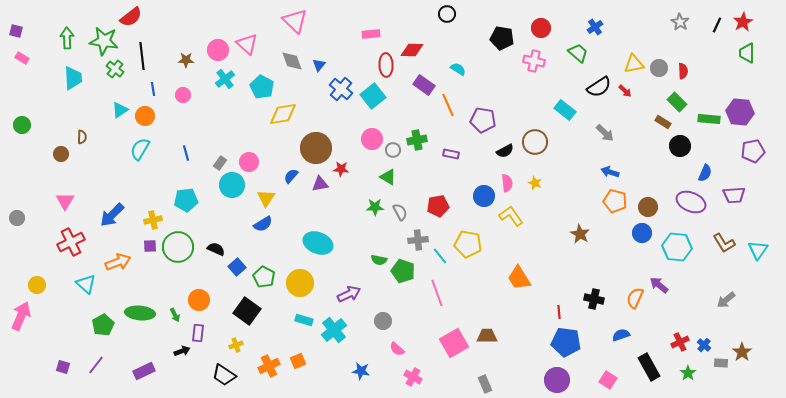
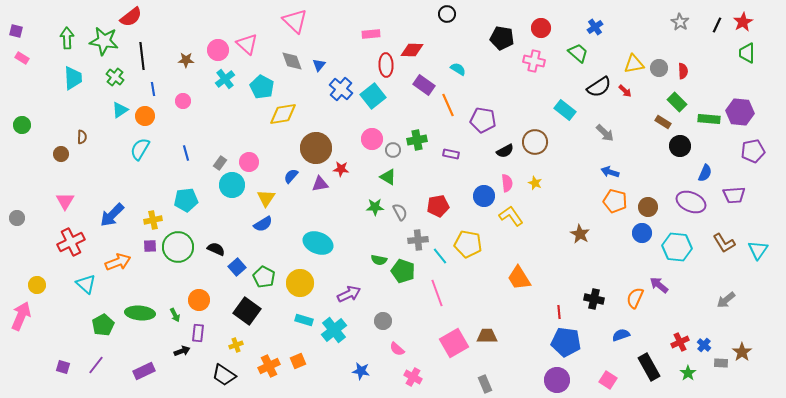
green cross at (115, 69): moved 8 px down
pink circle at (183, 95): moved 6 px down
